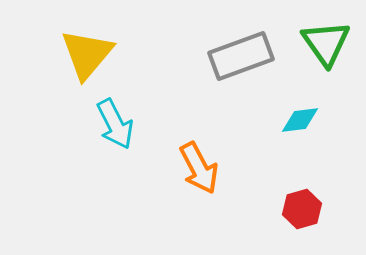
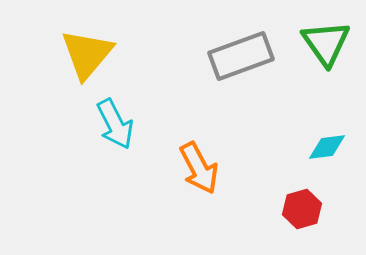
cyan diamond: moved 27 px right, 27 px down
